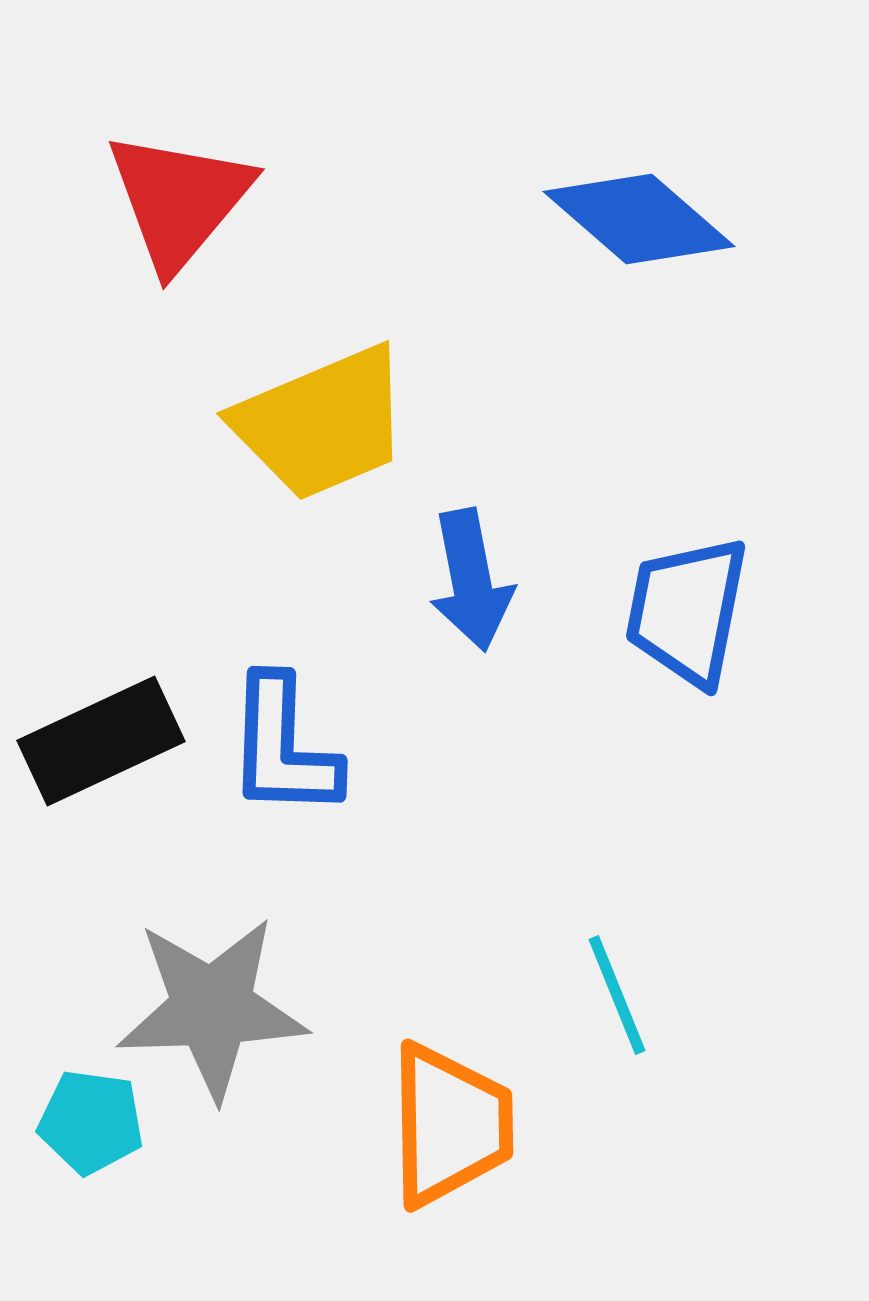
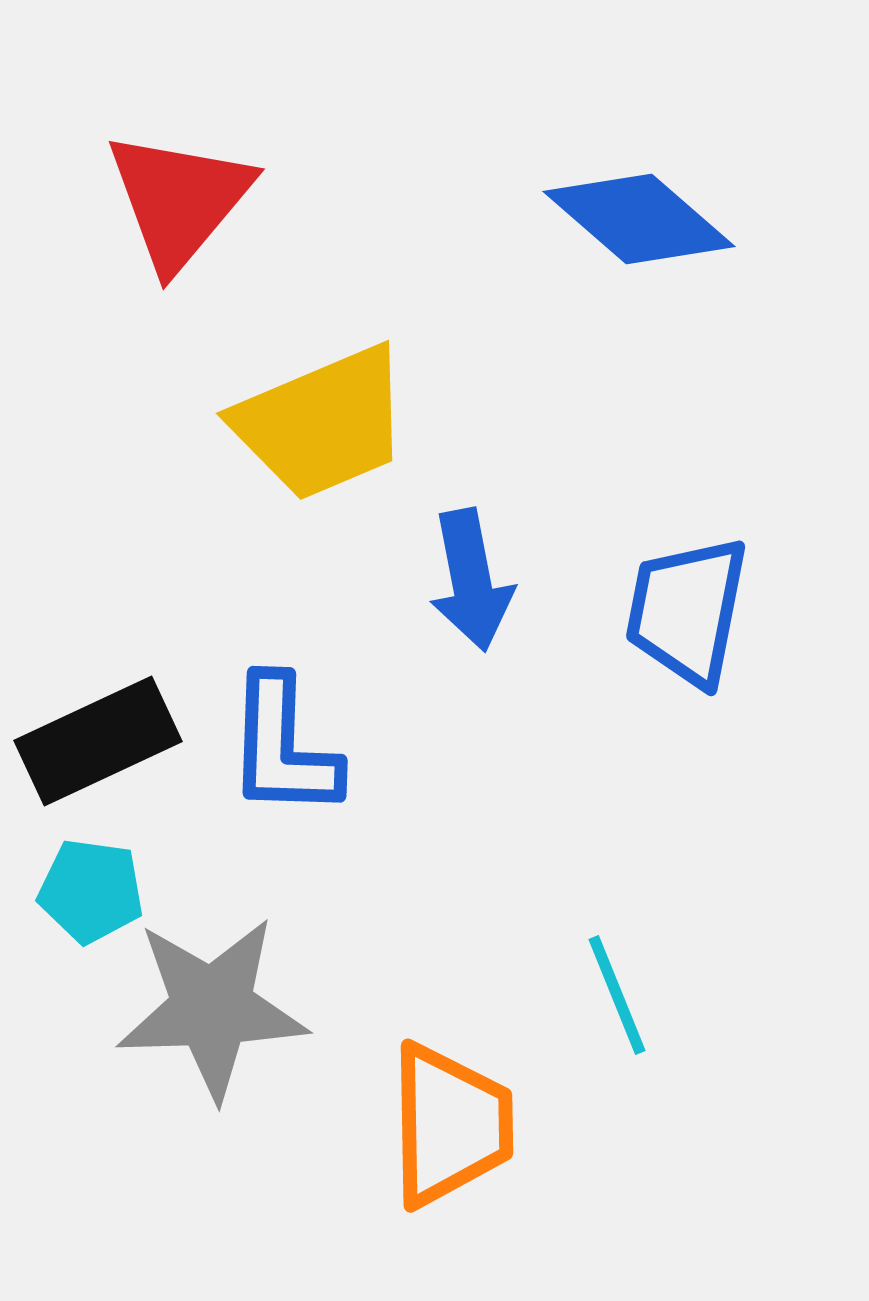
black rectangle: moved 3 px left
cyan pentagon: moved 231 px up
